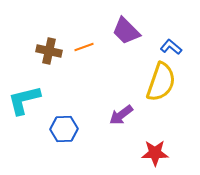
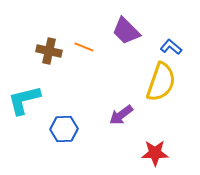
orange line: rotated 42 degrees clockwise
